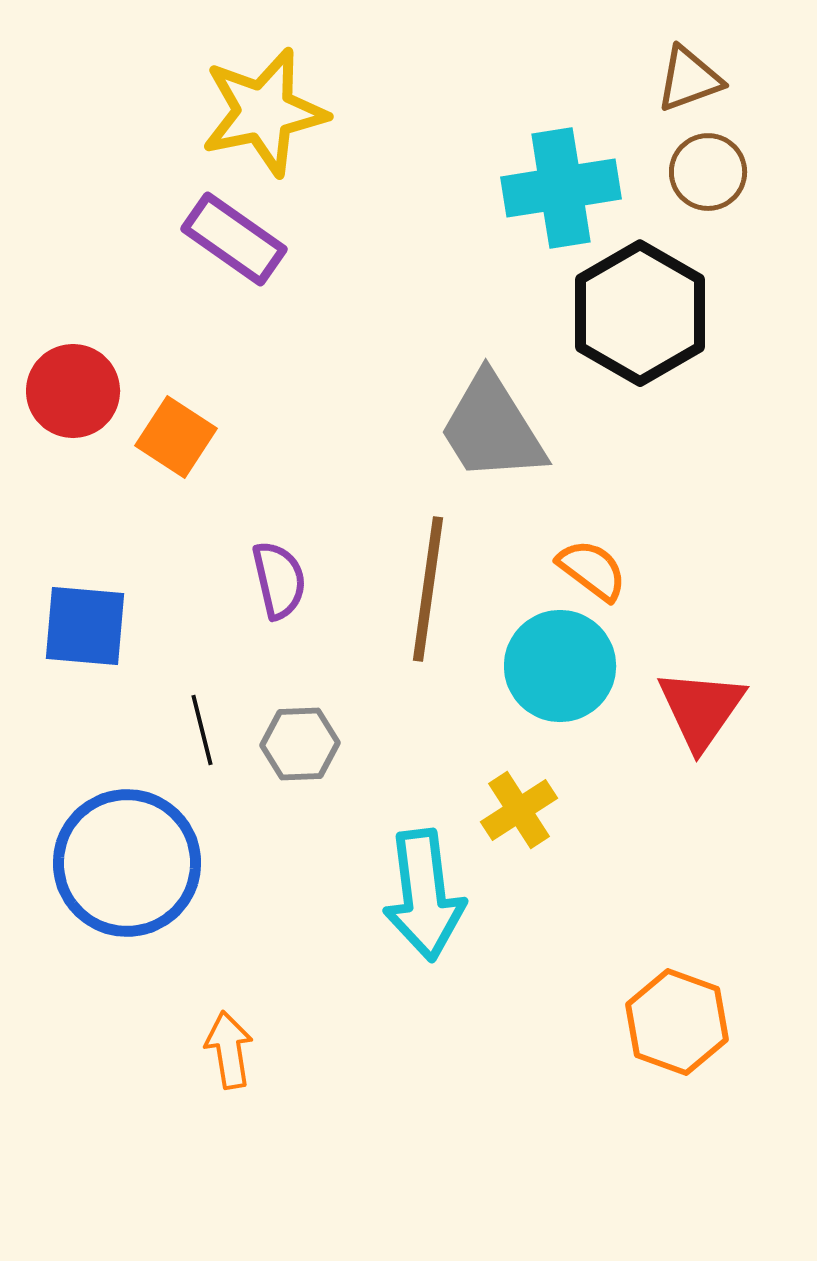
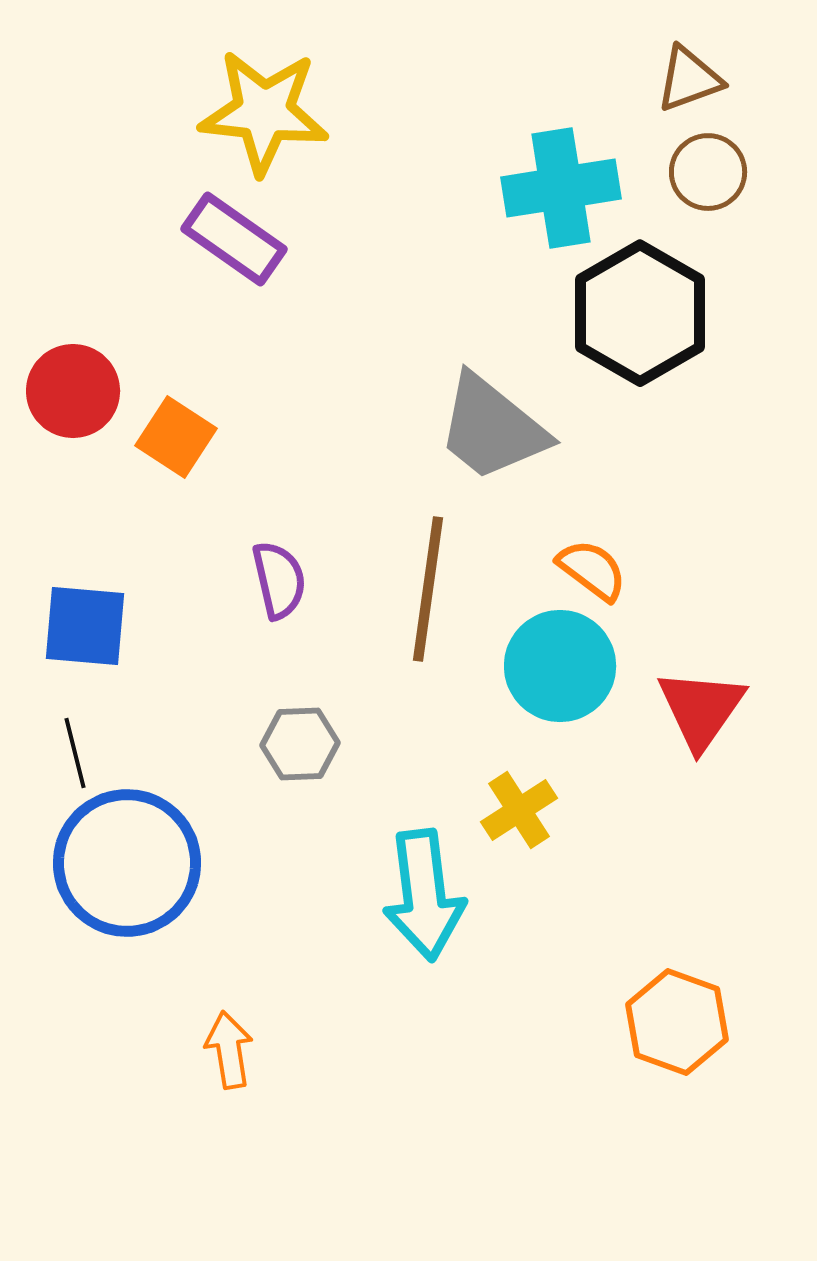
yellow star: rotated 18 degrees clockwise
gray trapezoid: rotated 19 degrees counterclockwise
black line: moved 127 px left, 23 px down
